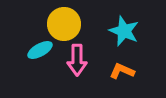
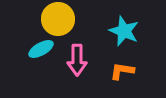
yellow circle: moved 6 px left, 5 px up
cyan ellipse: moved 1 px right, 1 px up
orange L-shape: rotated 15 degrees counterclockwise
